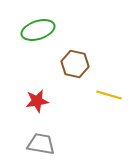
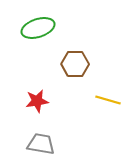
green ellipse: moved 2 px up
brown hexagon: rotated 12 degrees counterclockwise
yellow line: moved 1 px left, 5 px down
